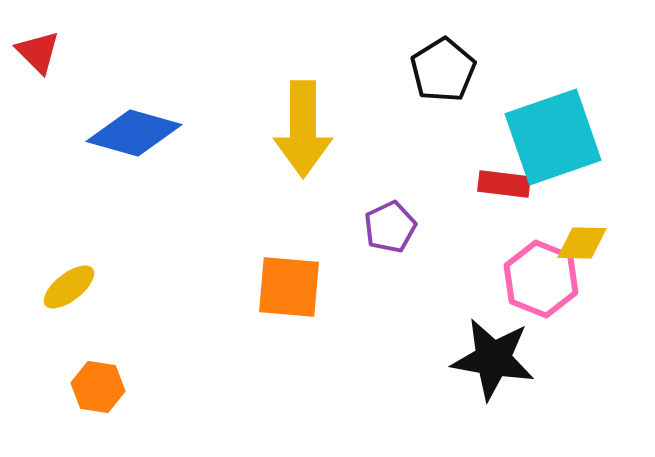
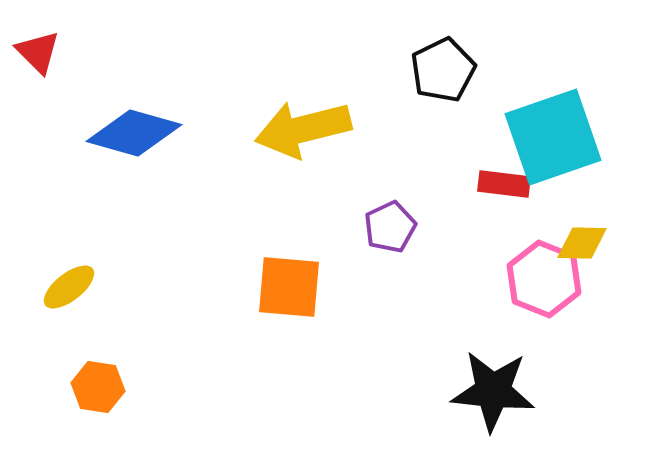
black pentagon: rotated 6 degrees clockwise
yellow arrow: rotated 76 degrees clockwise
pink hexagon: moved 3 px right
black star: moved 32 px down; rotated 4 degrees counterclockwise
